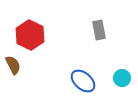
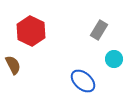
gray rectangle: rotated 42 degrees clockwise
red hexagon: moved 1 px right, 4 px up
cyan circle: moved 8 px left, 19 px up
